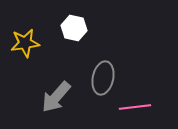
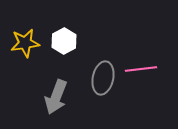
white hexagon: moved 10 px left, 13 px down; rotated 20 degrees clockwise
gray arrow: rotated 20 degrees counterclockwise
pink line: moved 6 px right, 38 px up
